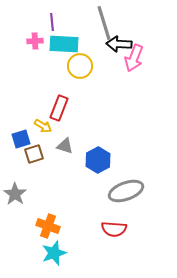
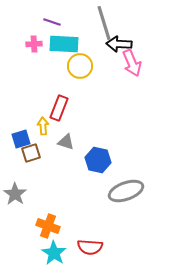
purple line: rotated 66 degrees counterclockwise
pink cross: moved 1 px left, 3 px down
pink arrow: moved 2 px left, 5 px down; rotated 44 degrees counterclockwise
yellow arrow: rotated 126 degrees counterclockwise
gray triangle: moved 1 px right, 4 px up
brown square: moved 3 px left, 1 px up
blue hexagon: rotated 20 degrees counterclockwise
red semicircle: moved 24 px left, 18 px down
cyan star: rotated 20 degrees counterclockwise
